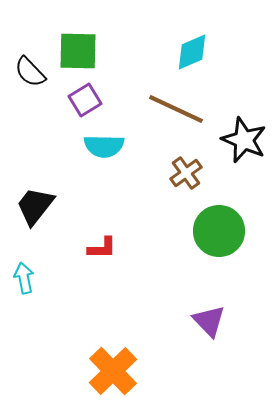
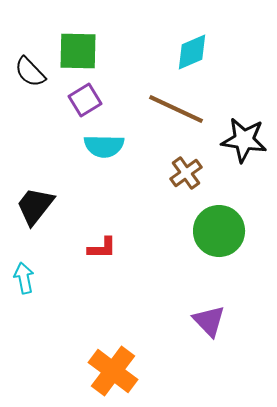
black star: rotated 15 degrees counterclockwise
orange cross: rotated 9 degrees counterclockwise
